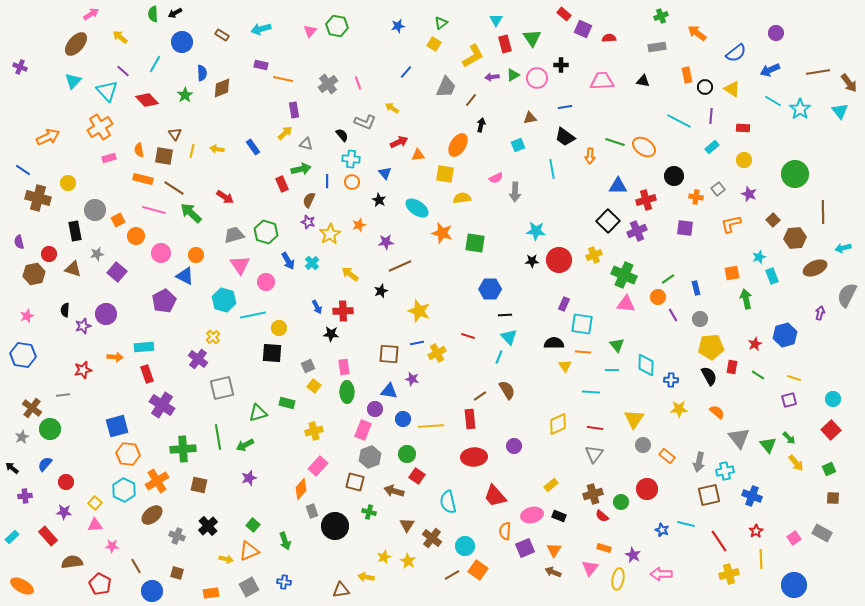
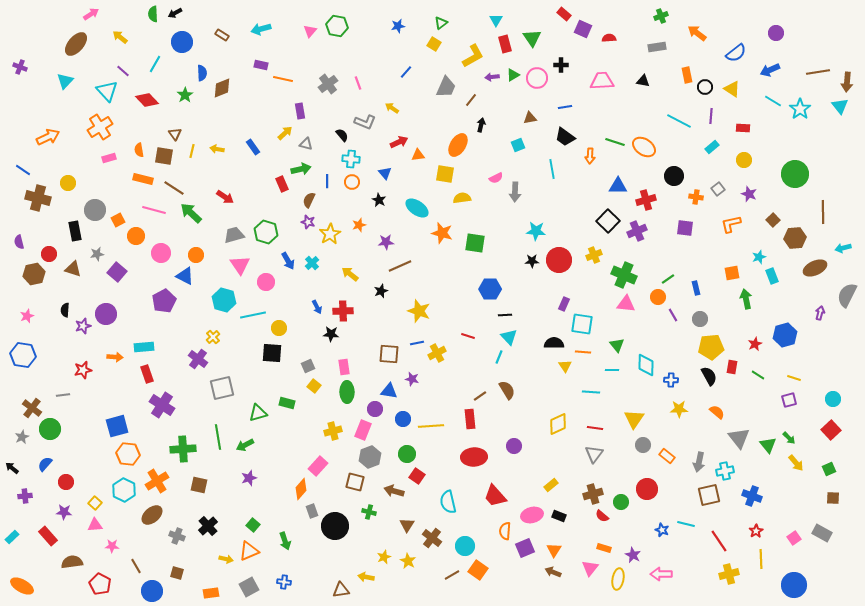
cyan triangle at (73, 81): moved 8 px left
brown arrow at (849, 83): moved 2 px left, 1 px up; rotated 42 degrees clockwise
purple rectangle at (294, 110): moved 6 px right, 1 px down
cyan triangle at (840, 111): moved 5 px up
yellow cross at (314, 431): moved 19 px right
